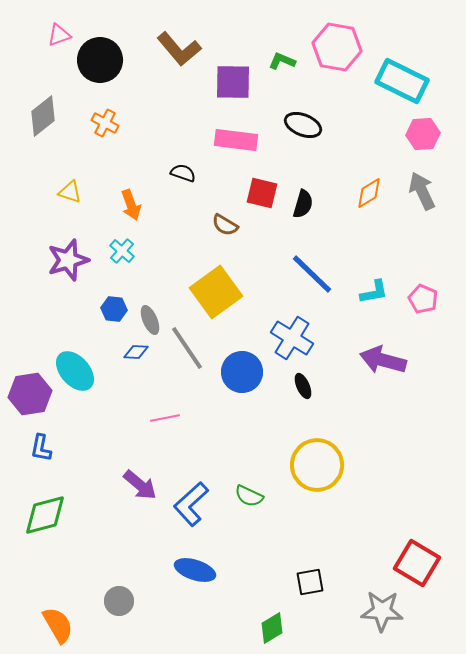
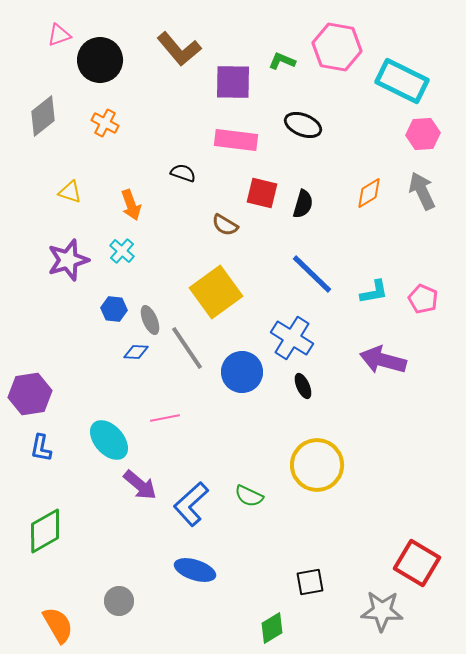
cyan ellipse at (75, 371): moved 34 px right, 69 px down
green diamond at (45, 515): moved 16 px down; rotated 15 degrees counterclockwise
